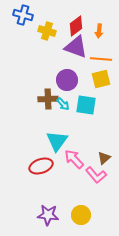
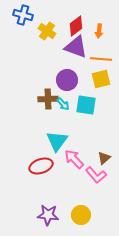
yellow cross: rotated 18 degrees clockwise
